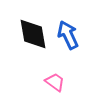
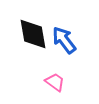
blue arrow: moved 4 px left, 5 px down; rotated 12 degrees counterclockwise
